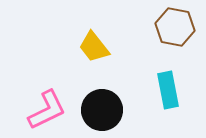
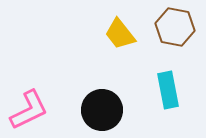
yellow trapezoid: moved 26 px right, 13 px up
pink L-shape: moved 18 px left
